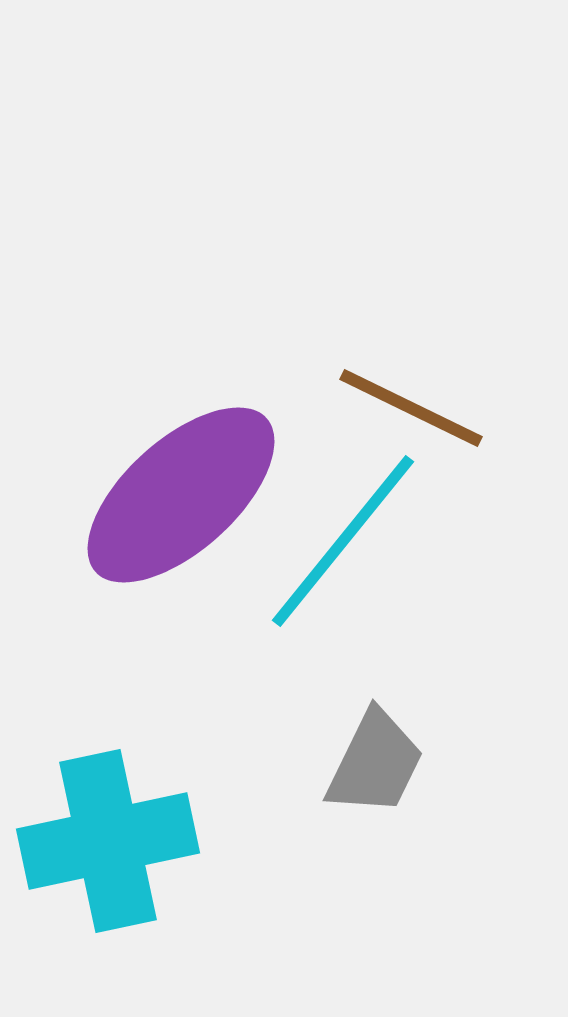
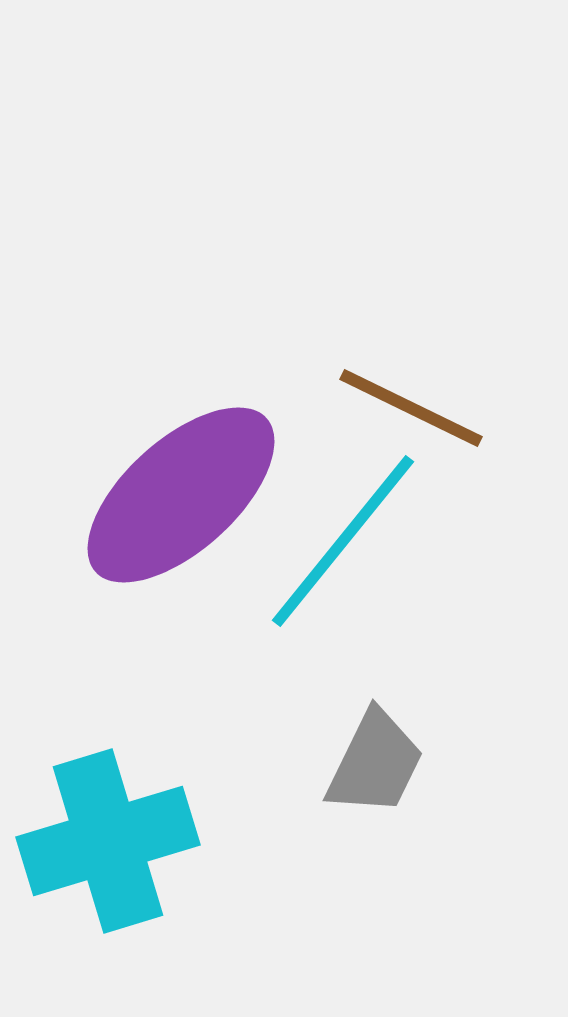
cyan cross: rotated 5 degrees counterclockwise
